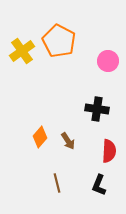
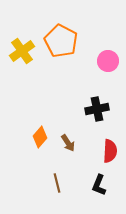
orange pentagon: moved 2 px right
black cross: rotated 20 degrees counterclockwise
brown arrow: moved 2 px down
red semicircle: moved 1 px right
